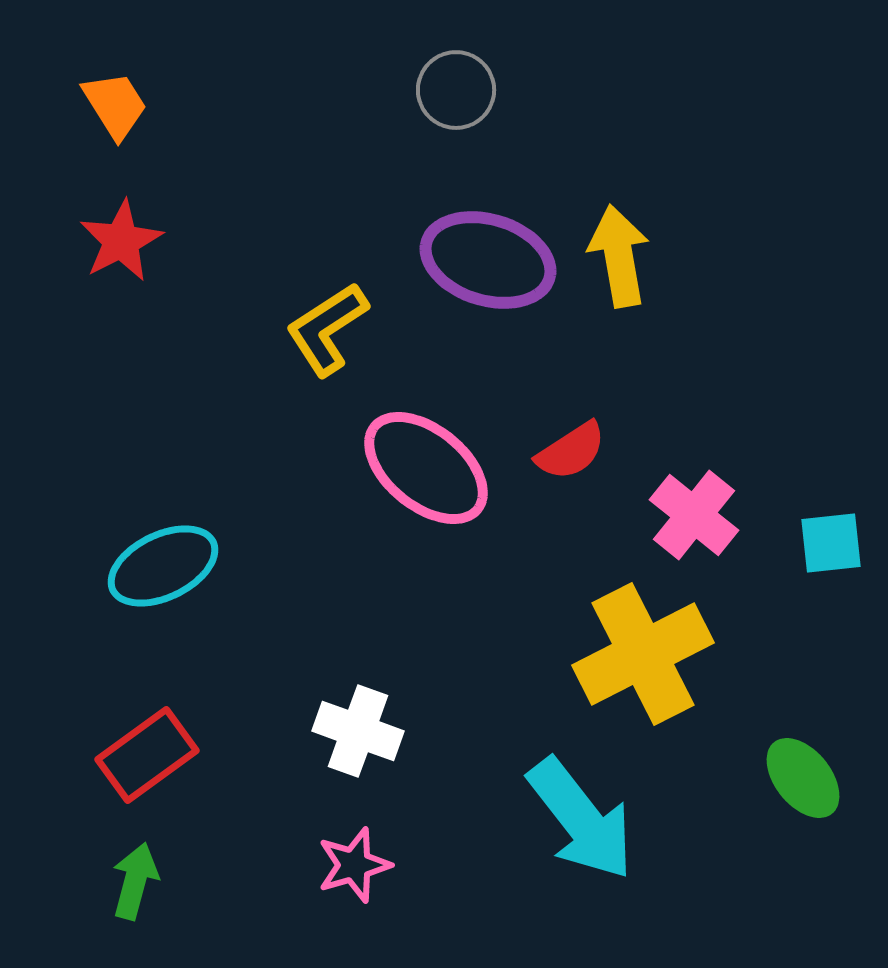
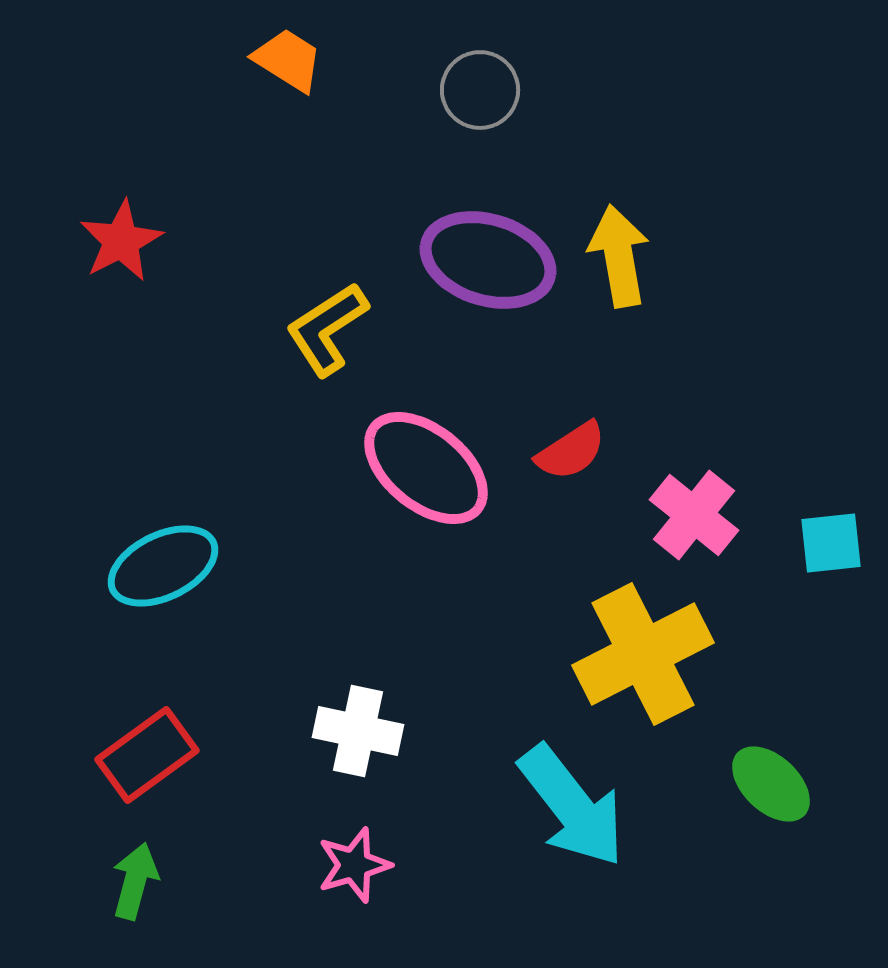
gray circle: moved 24 px right
orange trapezoid: moved 173 px right, 45 px up; rotated 26 degrees counterclockwise
white cross: rotated 8 degrees counterclockwise
green ellipse: moved 32 px left, 6 px down; rotated 8 degrees counterclockwise
cyan arrow: moved 9 px left, 13 px up
